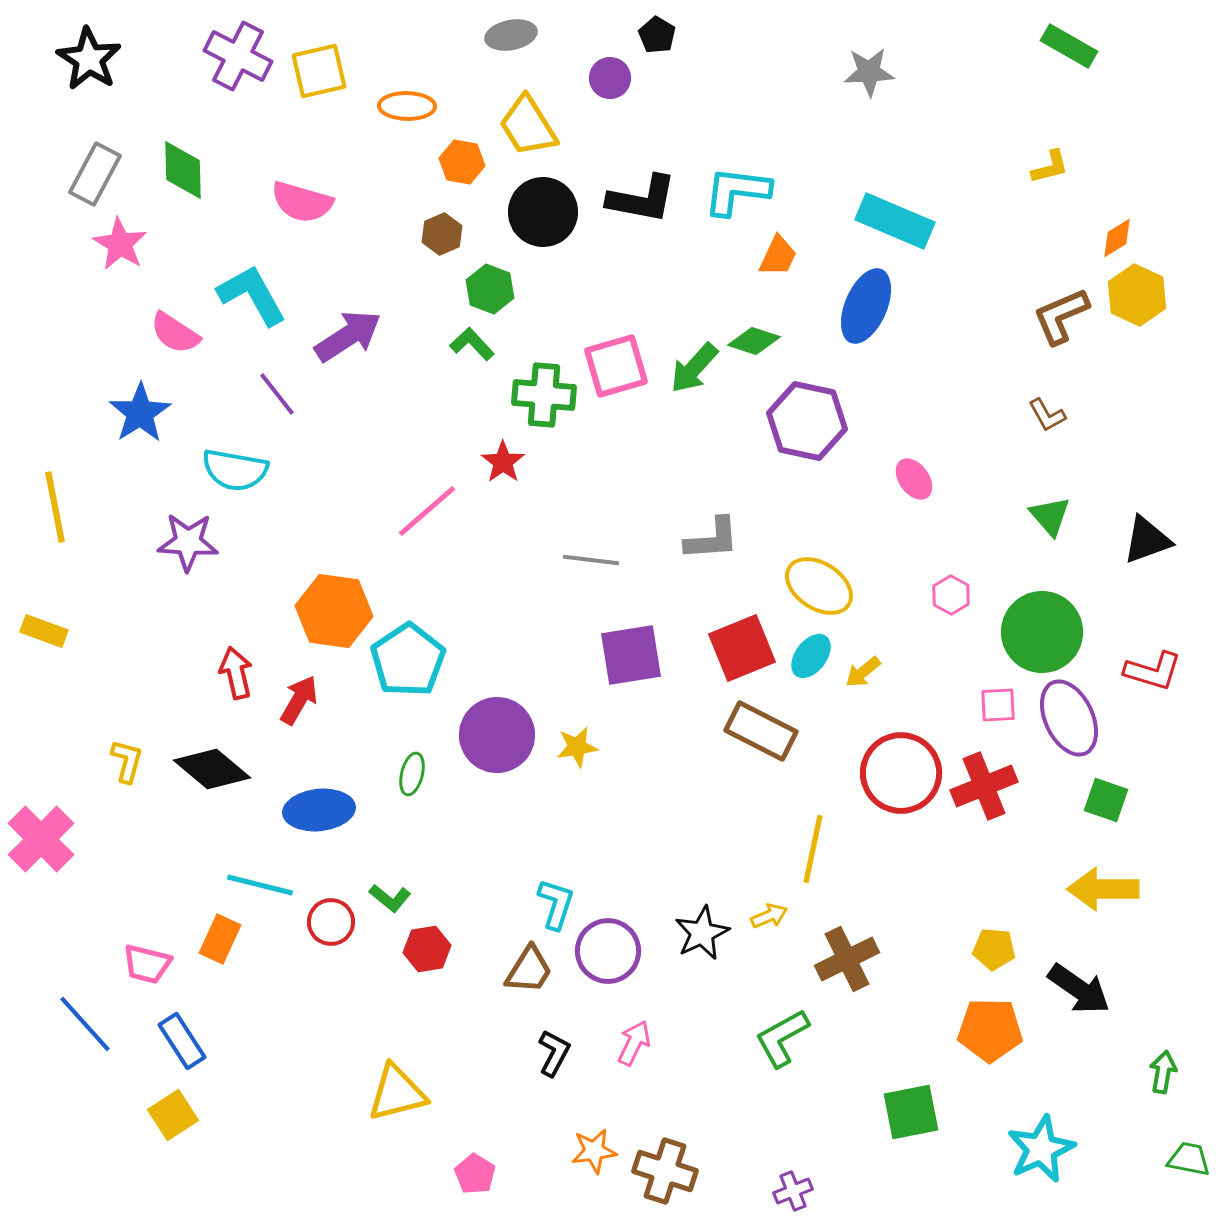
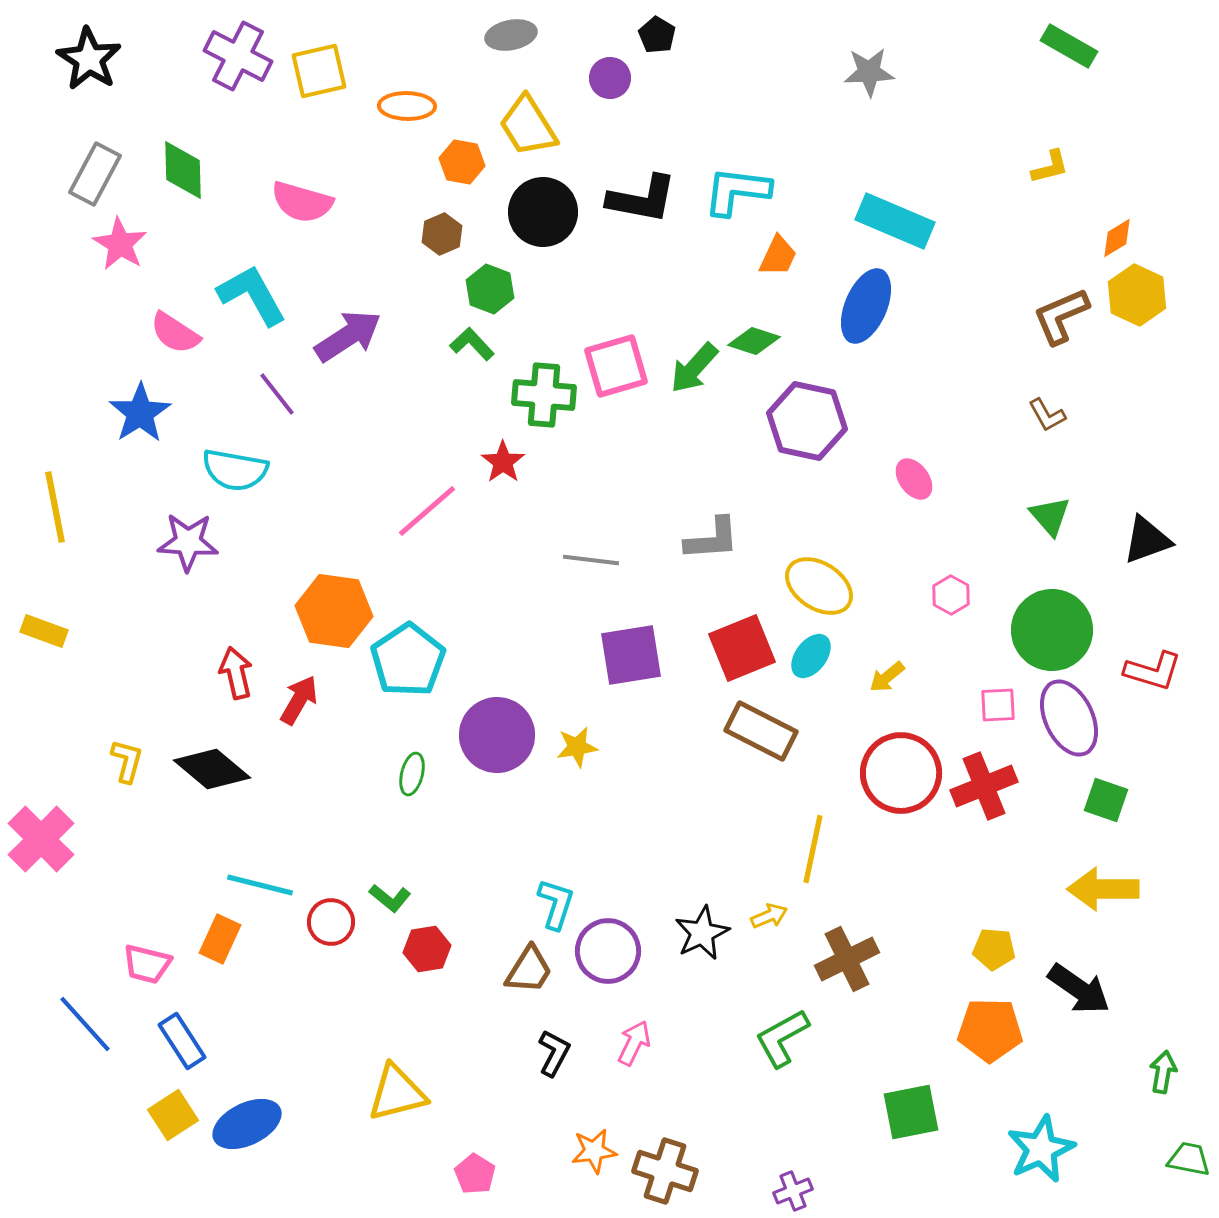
green circle at (1042, 632): moved 10 px right, 2 px up
yellow arrow at (863, 672): moved 24 px right, 5 px down
blue ellipse at (319, 810): moved 72 px left, 314 px down; rotated 20 degrees counterclockwise
